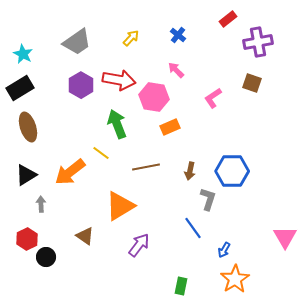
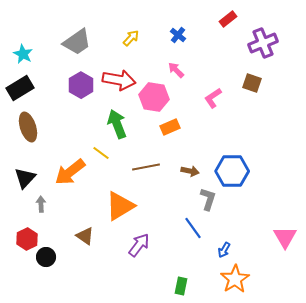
purple cross: moved 5 px right, 1 px down; rotated 12 degrees counterclockwise
brown arrow: rotated 90 degrees counterclockwise
black triangle: moved 1 px left, 3 px down; rotated 15 degrees counterclockwise
